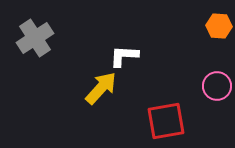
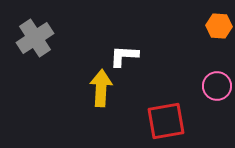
yellow arrow: rotated 39 degrees counterclockwise
